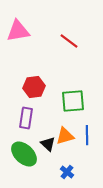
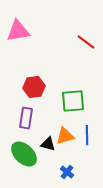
red line: moved 17 px right, 1 px down
black triangle: rotated 28 degrees counterclockwise
